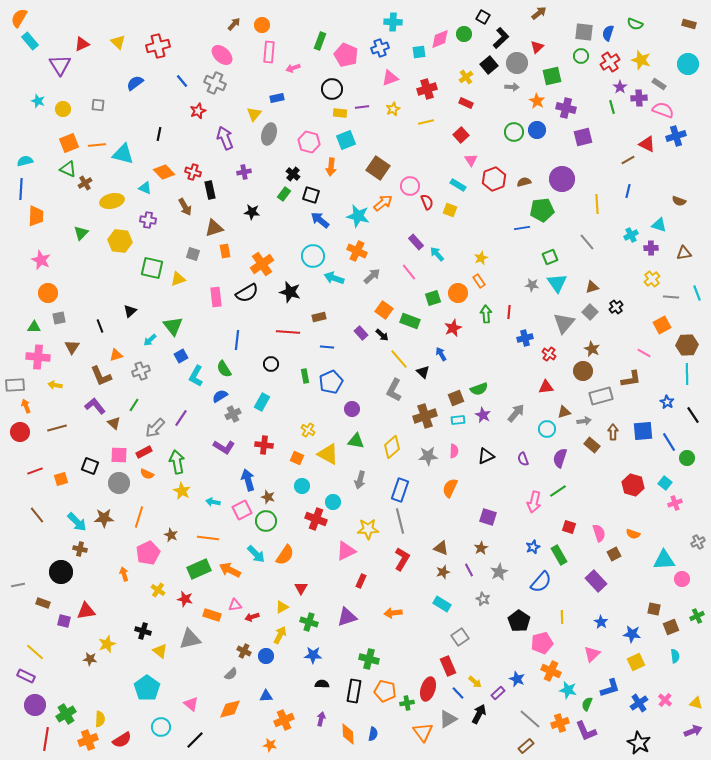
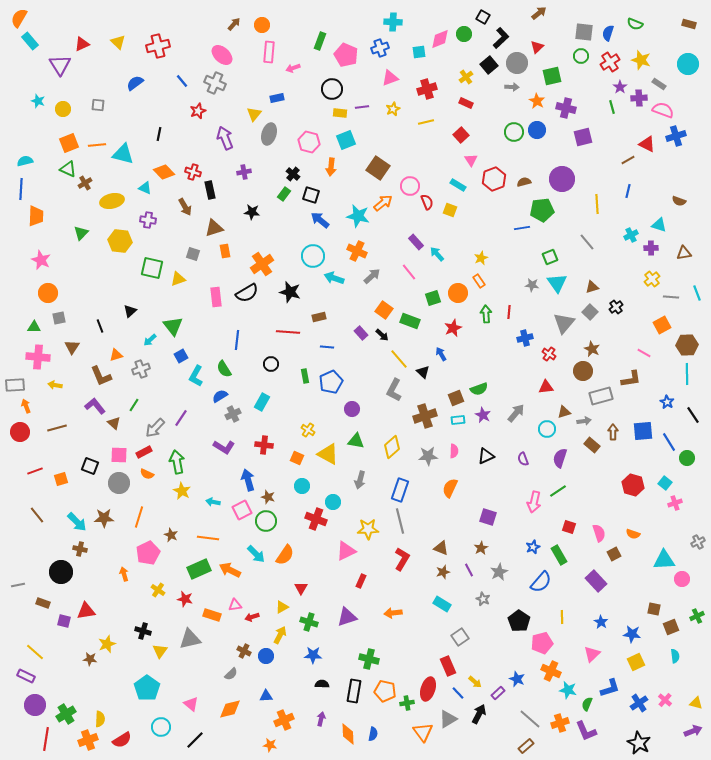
gray cross at (141, 371): moved 2 px up
yellow triangle at (160, 651): rotated 28 degrees clockwise
